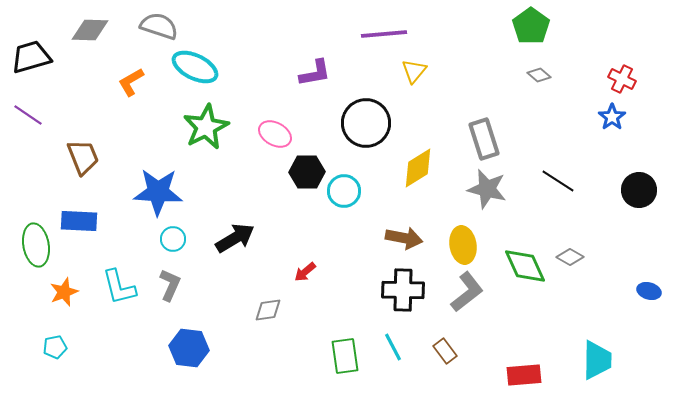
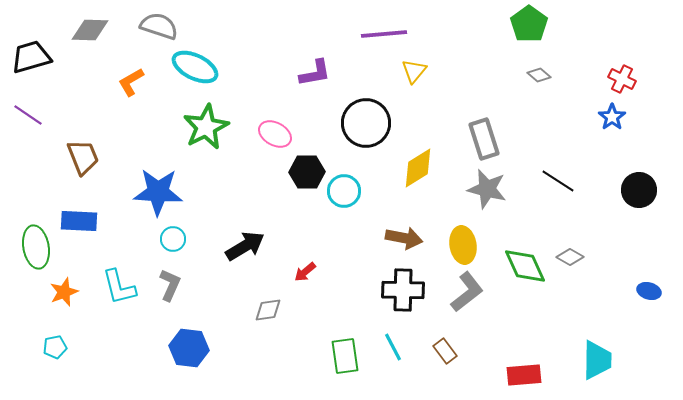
green pentagon at (531, 26): moved 2 px left, 2 px up
black arrow at (235, 238): moved 10 px right, 8 px down
green ellipse at (36, 245): moved 2 px down
